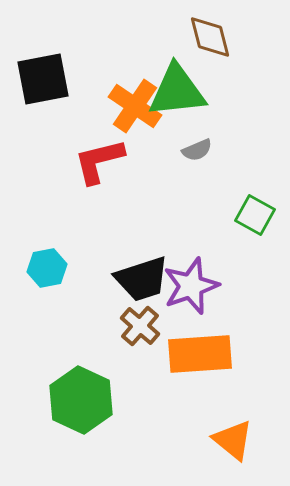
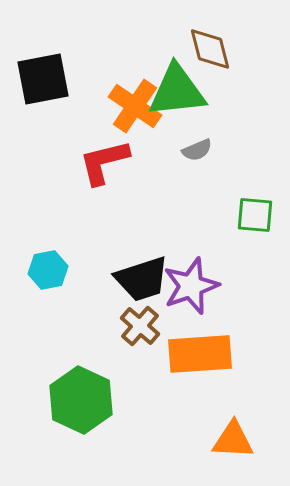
brown diamond: moved 12 px down
red L-shape: moved 5 px right, 1 px down
green square: rotated 24 degrees counterclockwise
cyan hexagon: moved 1 px right, 2 px down
orange triangle: rotated 36 degrees counterclockwise
